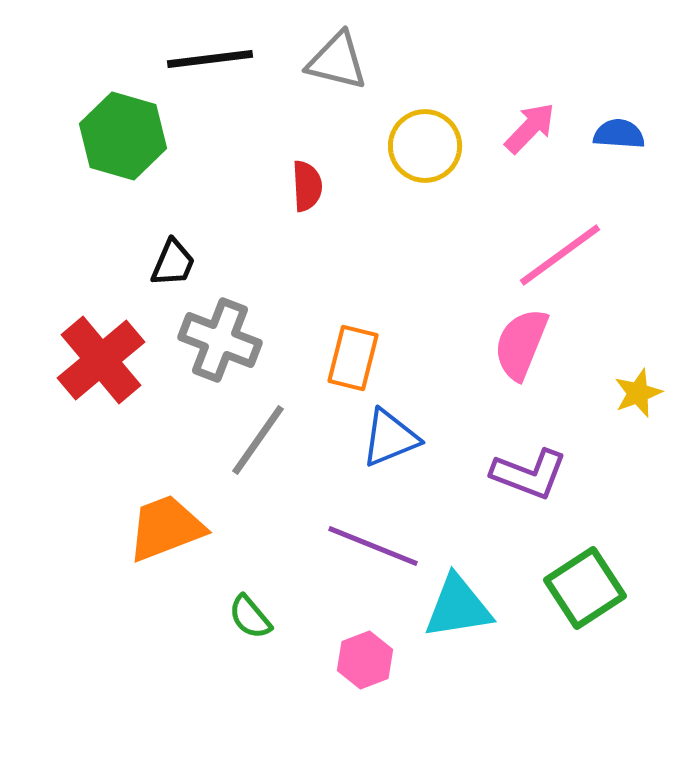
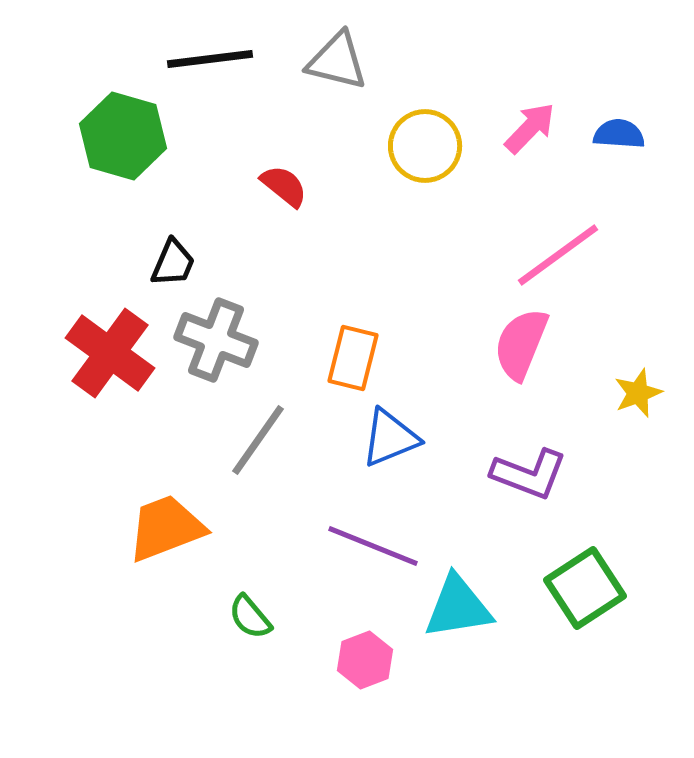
red semicircle: moved 23 px left; rotated 48 degrees counterclockwise
pink line: moved 2 px left
gray cross: moved 4 px left
red cross: moved 9 px right, 7 px up; rotated 14 degrees counterclockwise
